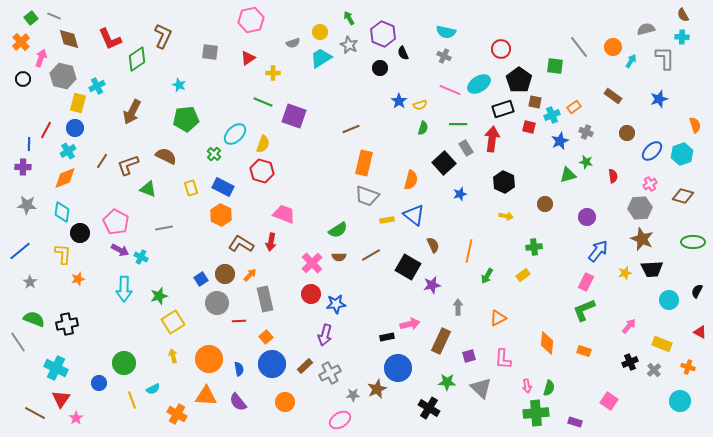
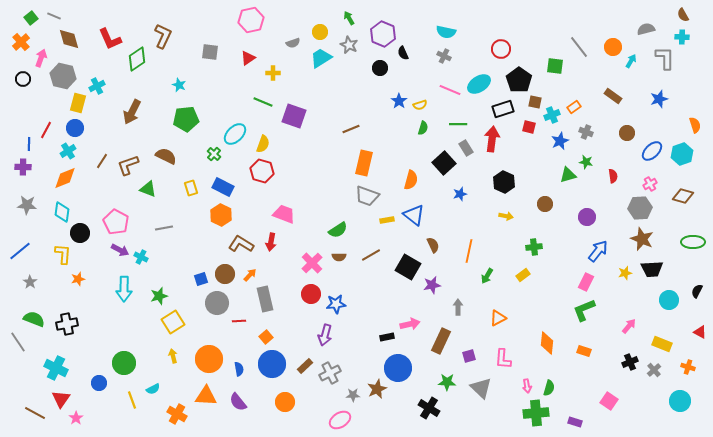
blue square at (201, 279): rotated 16 degrees clockwise
